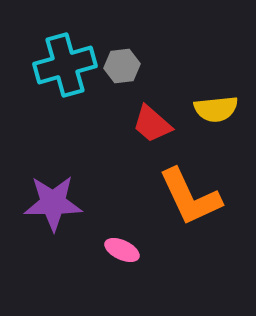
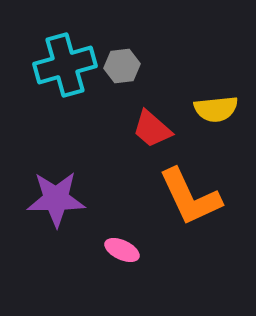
red trapezoid: moved 5 px down
purple star: moved 3 px right, 4 px up
